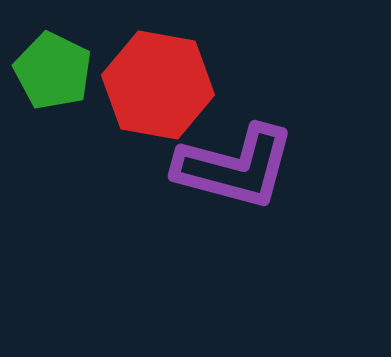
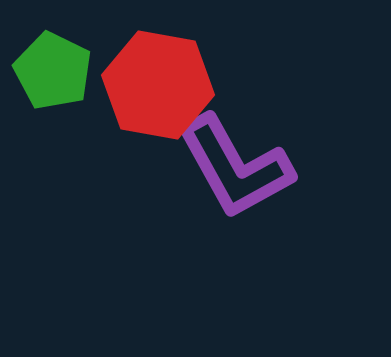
purple L-shape: rotated 46 degrees clockwise
